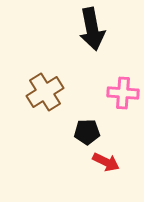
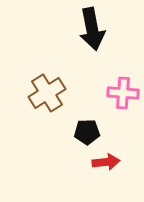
brown cross: moved 2 px right, 1 px down
red arrow: rotated 32 degrees counterclockwise
